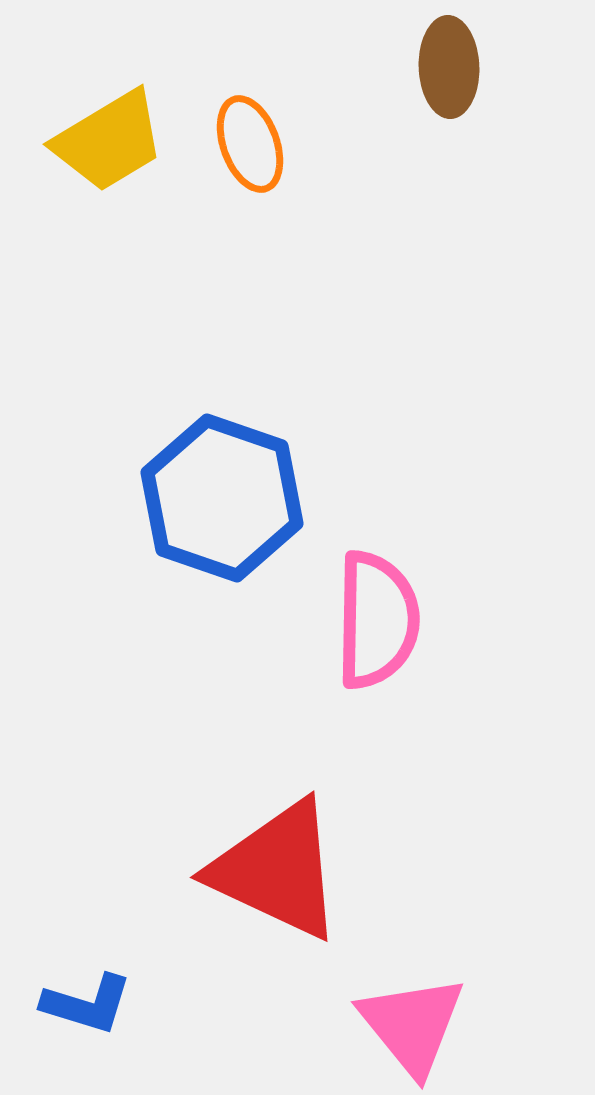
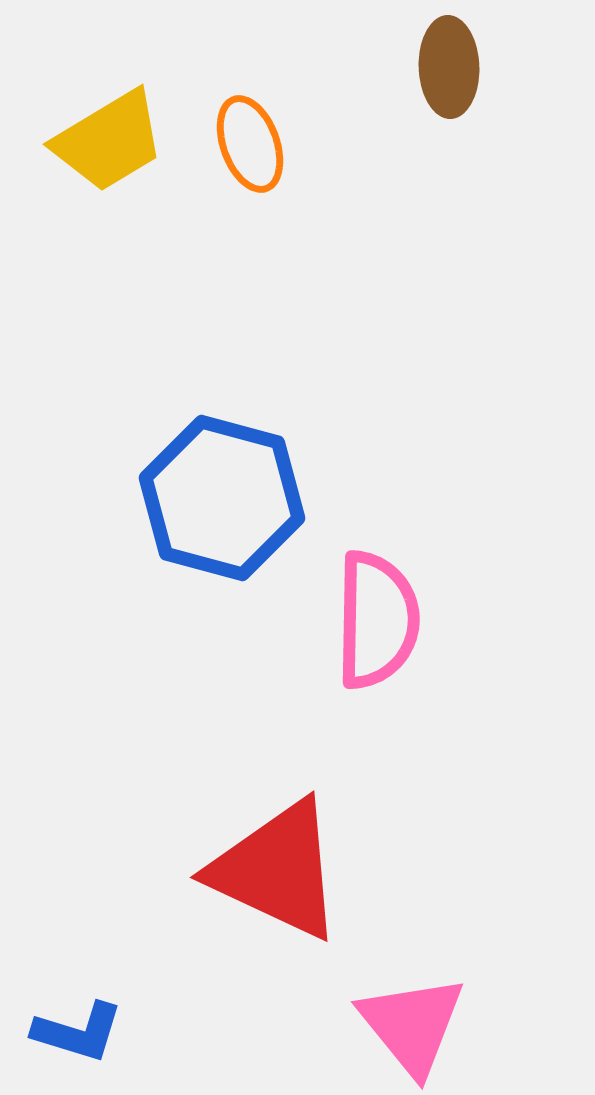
blue hexagon: rotated 4 degrees counterclockwise
blue L-shape: moved 9 px left, 28 px down
